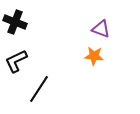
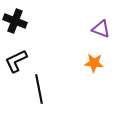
black cross: moved 1 px up
orange star: moved 7 px down
black line: rotated 44 degrees counterclockwise
